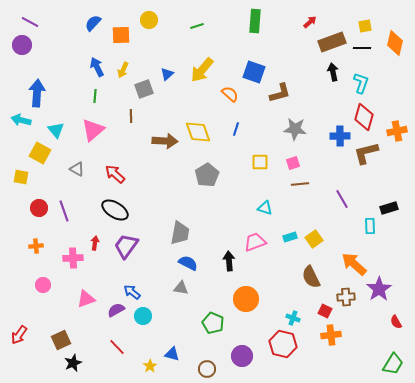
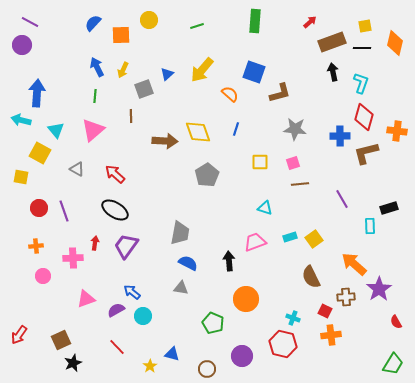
orange cross at (397, 131): rotated 18 degrees clockwise
pink circle at (43, 285): moved 9 px up
